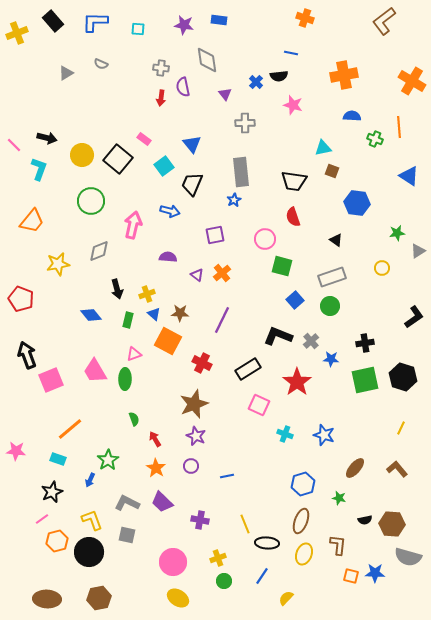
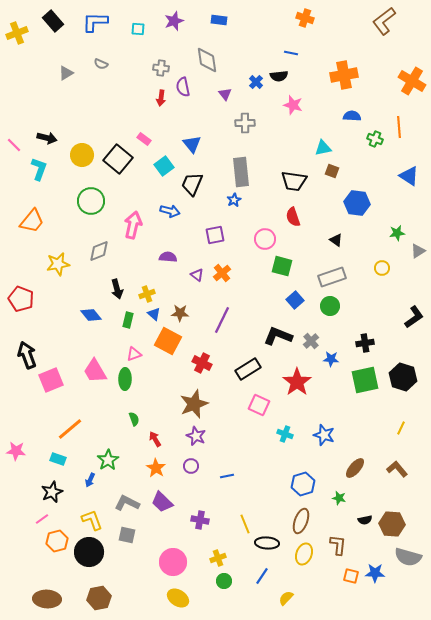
purple star at (184, 25): moved 10 px left, 4 px up; rotated 30 degrees counterclockwise
